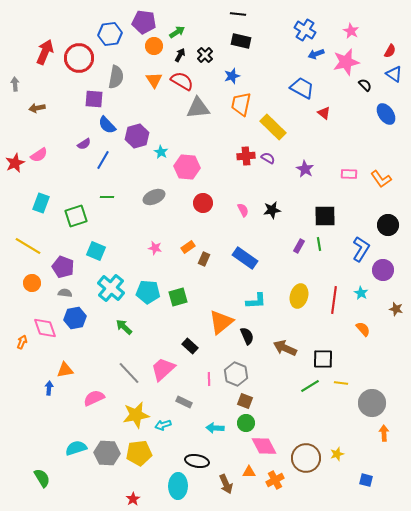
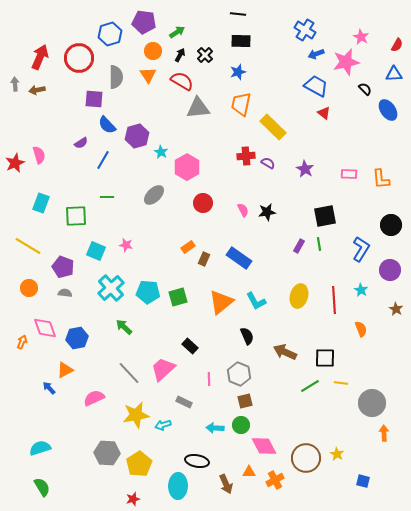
pink star at (351, 31): moved 10 px right, 6 px down
blue hexagon at (110, 34): rotated 10 degrees counterclockwise
black rectangle at (241, 41): rotated 12 degrees counterclockwise
orange circle at (154, 46): moved 1 px left, 5 px down
red semicircle at (390, 51): moved 7 px right, 6 px up
red arrow at (45, 52): moved 5 px left, 5 px down
blue triangle at (394, 74): rotated 36 degrees counterclockwise
blue star at (232, 76): moved 6 px right, 4 px up
gray semicircle at (116, 77): rotated 10 degrees counterclockwise
orange triangle at (154, 80): moved 6 px left, 5 px up
black semicircle at (365, 85): moved 4 px down
blue trapezoid at (302, 88): moved 14 px right, 2 px up
brown arrow at (37, 108): moved 18 px up
blue ellipse at (386, 114): moved 2 px right, 4 px up
purple semicircle at (84, 144): moved 3 px left, 1 px up
pink semicircle at (39, 155): rotated 72 degrees counterclockwise
purple semicircle at (268, 158): moved 5 px down
pink hexagon at (187, 167): rotated 25 degrees clockwise
orange L-shape at (381, 179): rotated 30 degrees clockwise
gray ellipse at (154, 197): moved 2 px up; rotated 20 degrees counterclockwise
black star at (272, 210): moved 5 px left, 2 px down
green square at (76, 216): rotated 15 degrees clockwise
black square at (325, 216): rotated 10 degrees counterclockwise
black circle at (388, 225): moved 3 px right
pink star at (155, 248): moved 29 px left, 3 px up
blue rectangle at (245, 258): moved 6 px left
purple circle at (383, 270): moved 7 px right
orange circle at (32, 283): moved 3 px left, 5 px down
cyan cross at (111, 288): rotated 8 degrees clockwise
cyan star at (361, 293): moved 3 px up
red line at (334, 300): rotated 12 degrees counterclockwise
cyan L-shape at (256, 301): rotated 65 degrees clockwise
brown star at (396, 309): rotated 16 degrees clockwise
blue hexagon at (75, 318): moved 2 px right, 20 px down
orange triangle at (221, 322): moved 20 px up
orange semicircle at (363, 329): moved 2 px left; rotated 21 degrees clockwise
brown arrow at (285, 348): moved 4 px down
black square at (323, 359): moved 2 px right, 1 px up
orange triangle at (65, 370): rotated 18 degrees counterclockwise
gray hexagon at (236, 374): moved 3 px right
blue arrow at (49, 388): rotated 48 degrees counterclockwise
brown square at (245, 401): rotated 35 degrees counterclockwise
green circle at (246, 423): moved 5 px left, 2 px down
cyan semicircle at (76, 448): moved 36 px left
yellow pentagon at (139, 453): moved 11 px down; rotated 25 degrees counterclockwise
yellow star at (337, 454): rotated 24 degrees counterclockwise
green semicircle at (42, 478): moved 9 px down
blue square at (366, 480): moved 3 px left, 1 px down
red star at (133, 499): rotated 16 degrees clockwise
